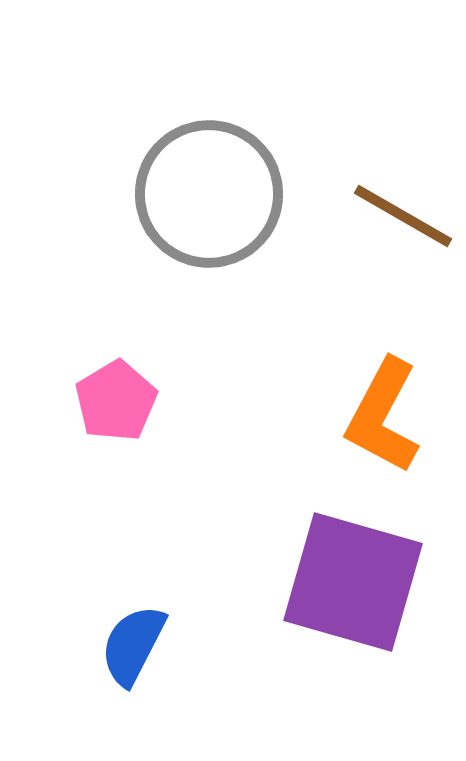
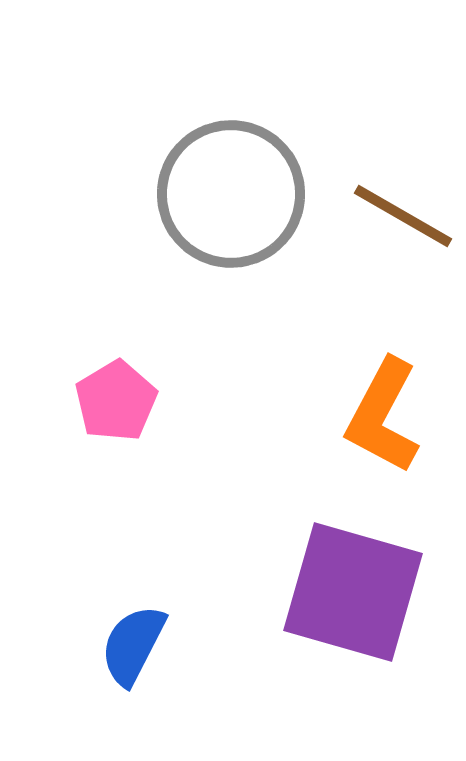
gray circle: moved 22 px right
purple square: moved 10 px down
